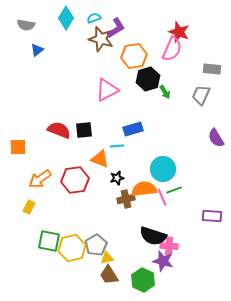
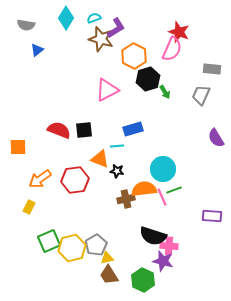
orange hexagon: rotated 25 degrees counterclockwise
black star: moved 7 px up; rotated 24 degrees clockwise
green square: rotated 35 degrees counterclockwise
